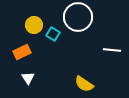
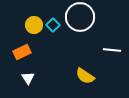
white circle: moved 2 px right
cyan square: moved 9 px up; rotated 16 degrees clockwise
yellow semicircle: moved 1 px right, 8 px up
